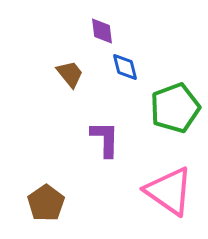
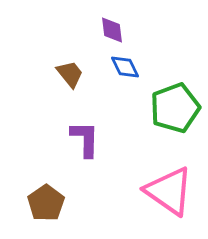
purple diamond: moved 10 px right, 1 px up
blue diamond: rotated 12 degrees counterclockwise
purple L-shape: moved 20 px left
